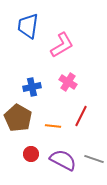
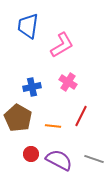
purple semicircle: moved 4 px left
